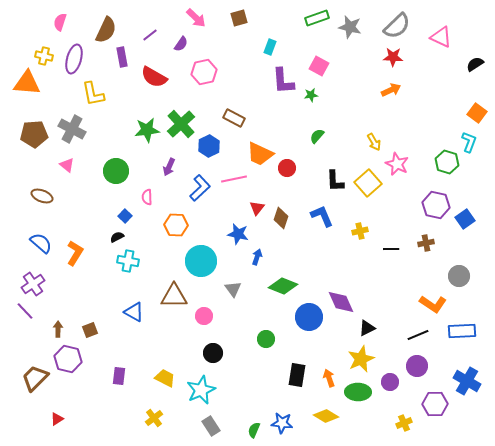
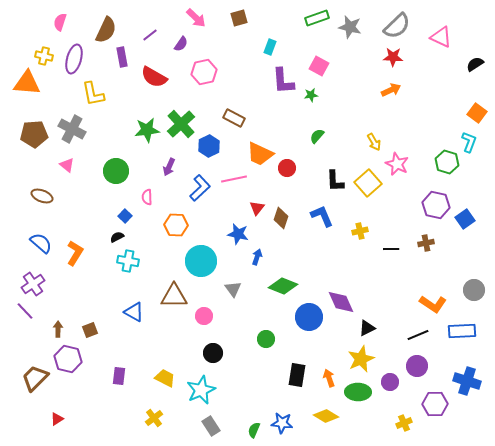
gray circle at (459, 276): moved 15 px right, 14 px down
blue cross at (467, 381): rotated 12 degrees counterclockwise
